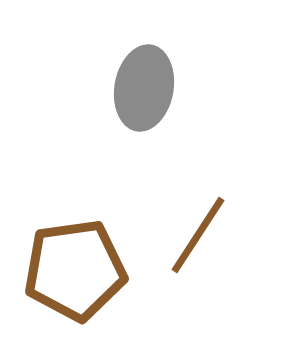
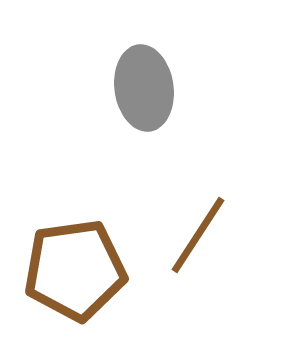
gray ellipse: rotated 18 degrees counterclockwise
